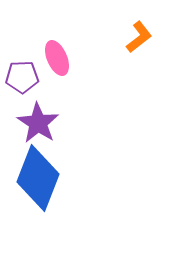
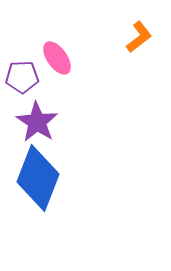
pink ellipse: rotated 12 degrees counterclockwise
purple star: moved 1 px left, 1 px up
